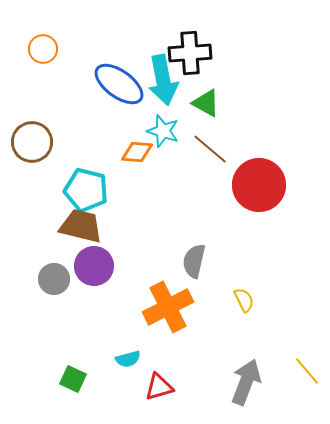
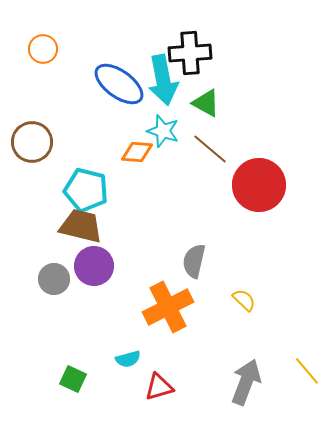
yellow semicircle: rotated 20 degrees counterclockwise
